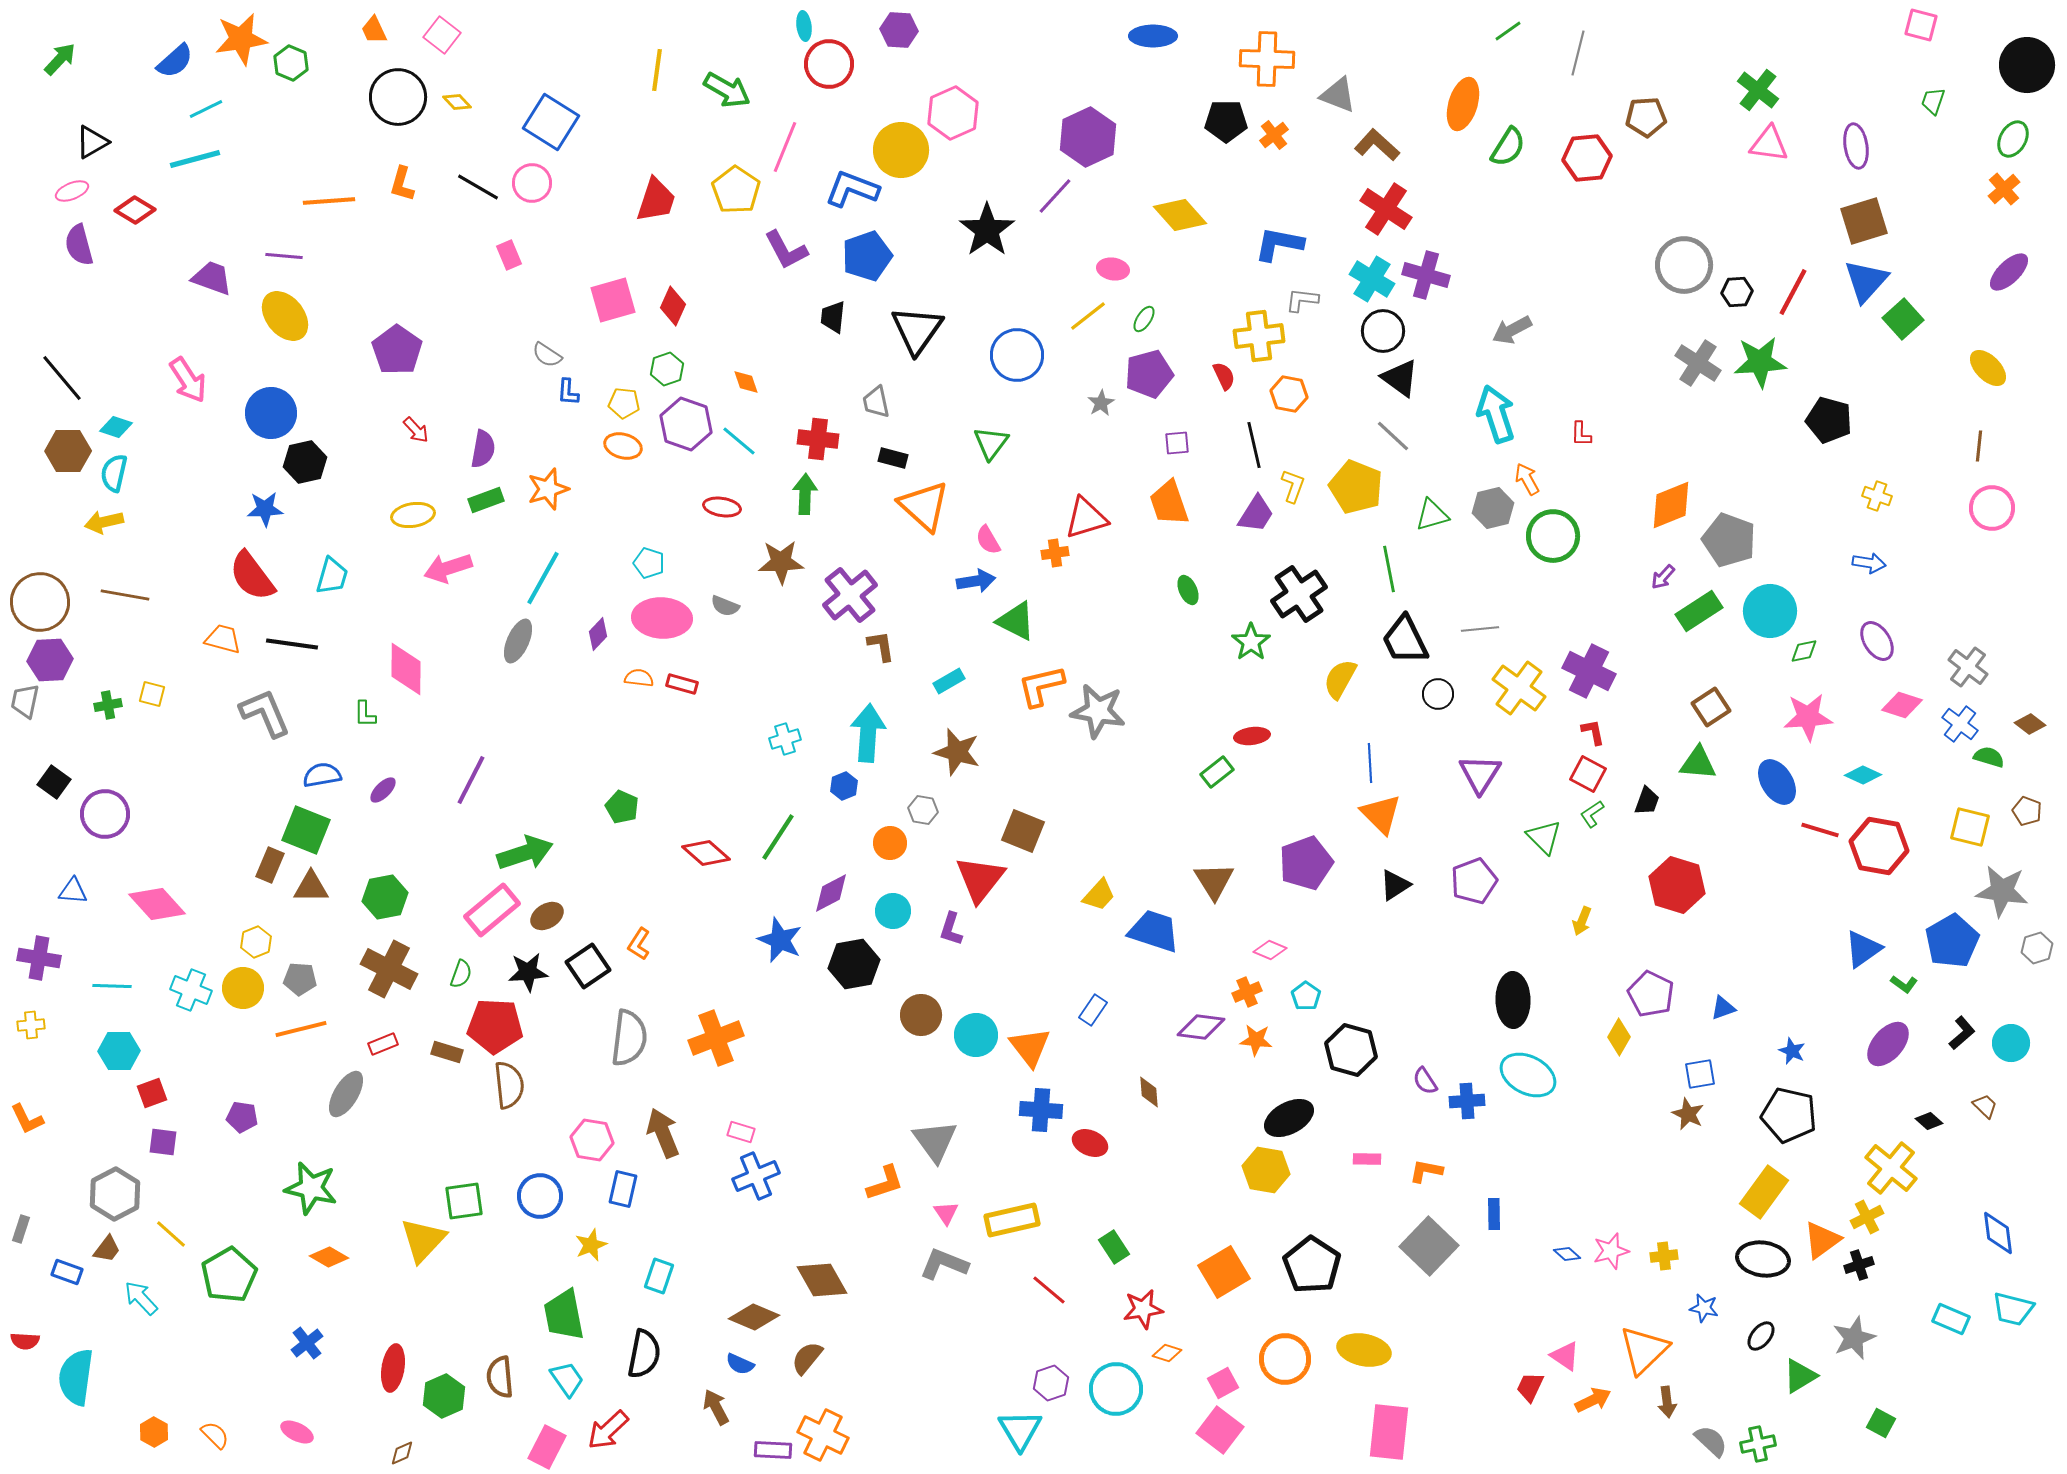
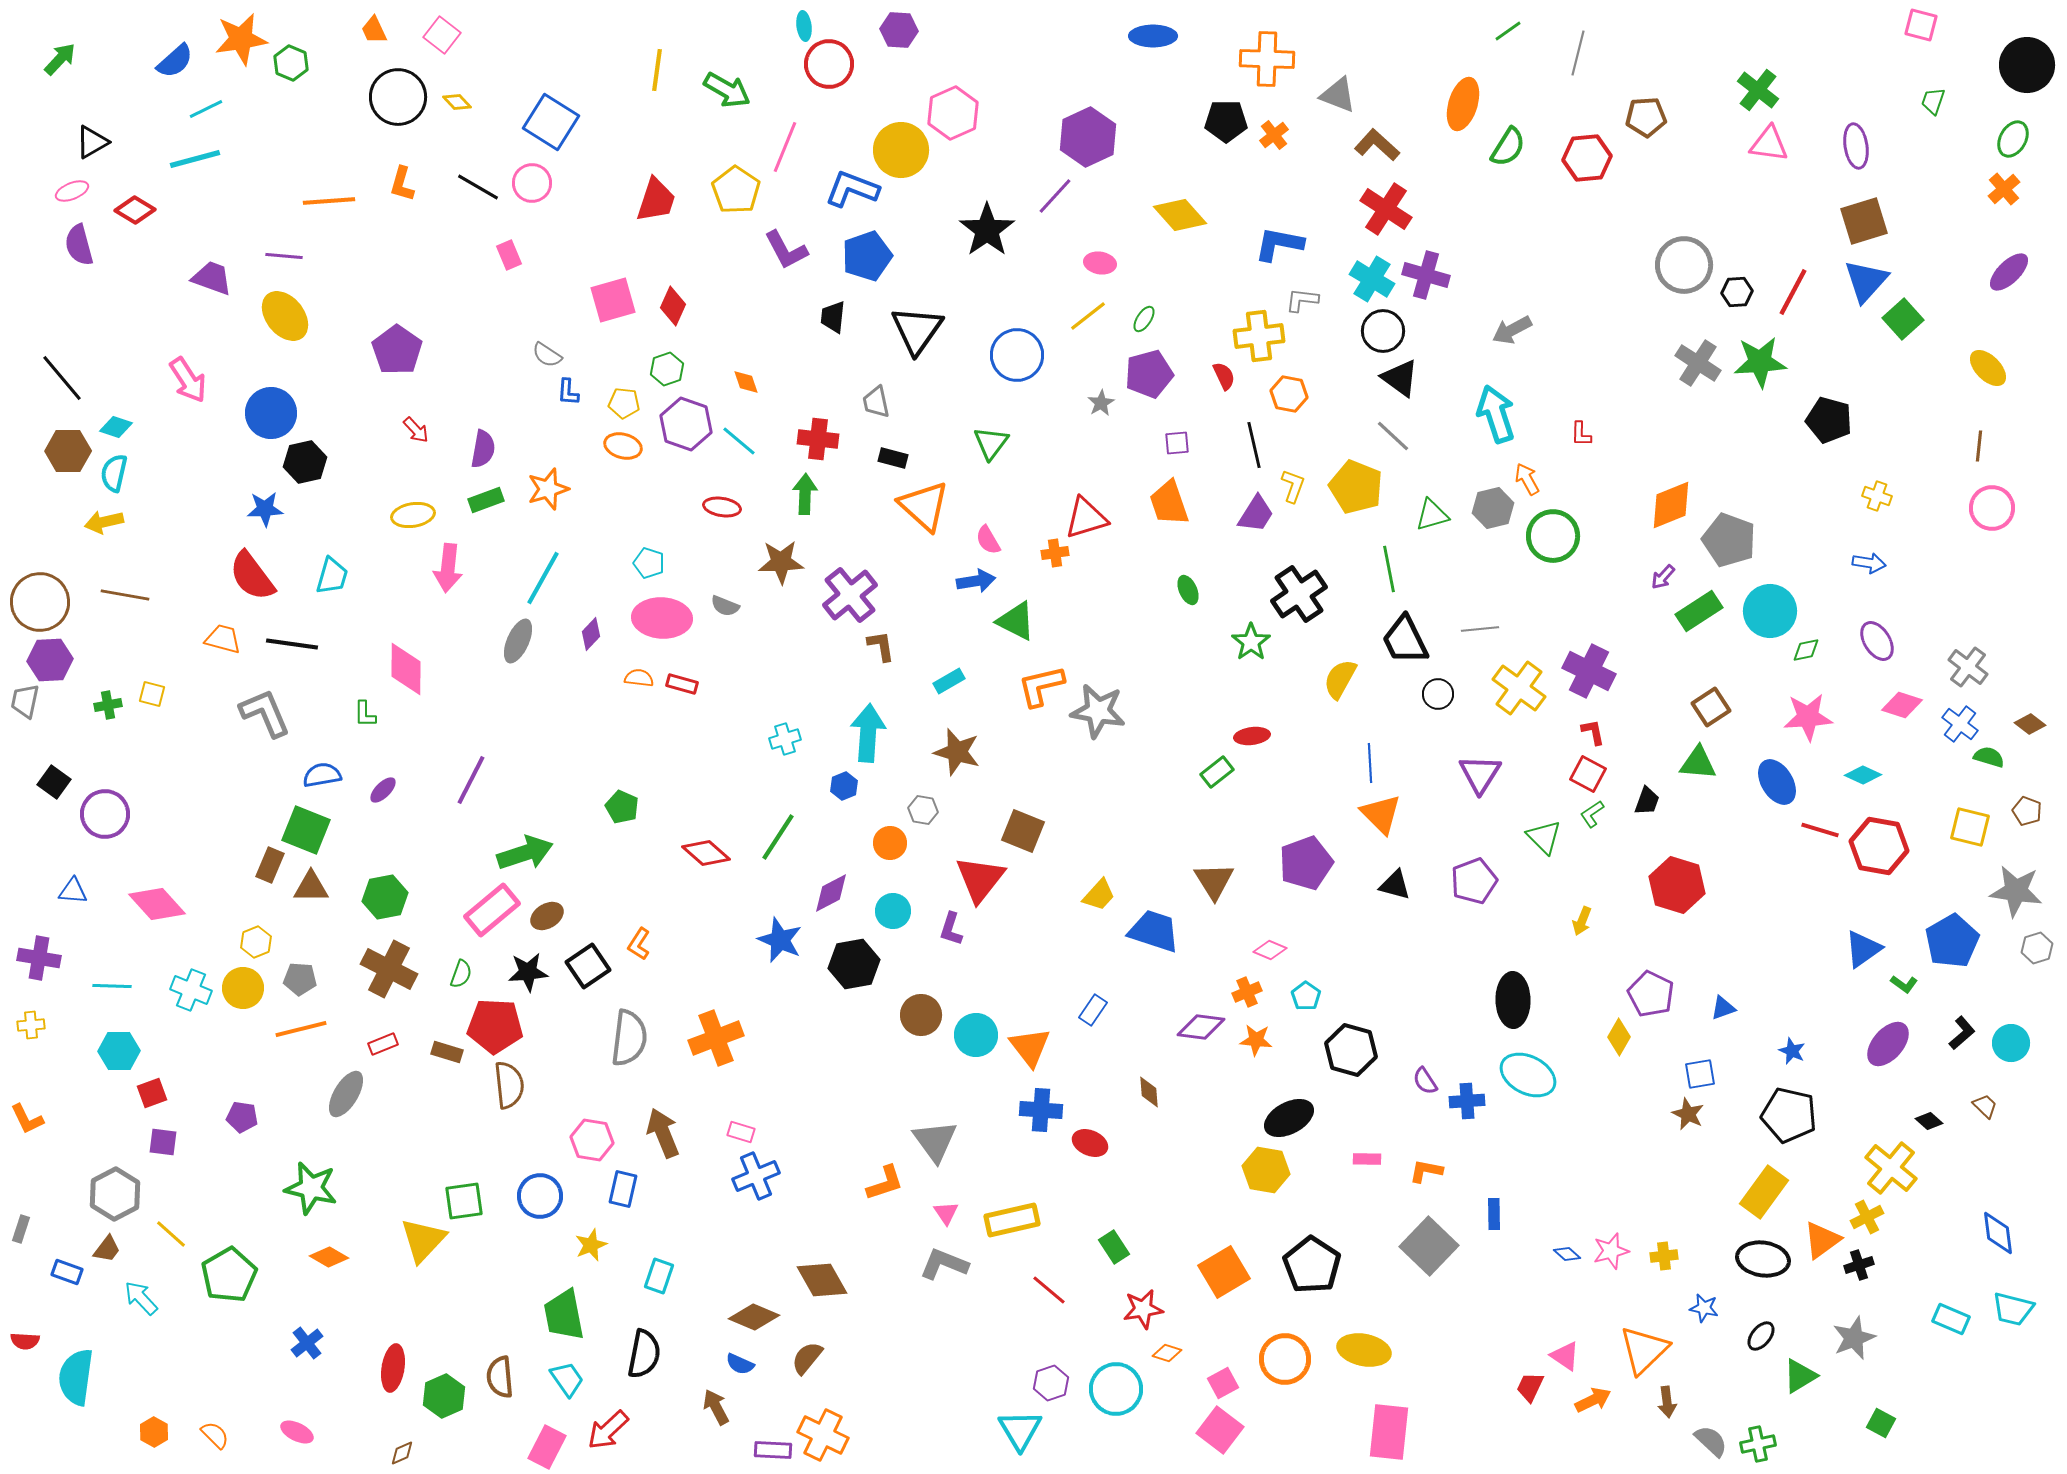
pink ellipse at (1113, 269): moved 13 px left, 6 px up
pink arrow at (448, 568): rotated 66 degrees counterclockwise
purple diamond at (598, 634): moved 7 px left
green diamond at (1804, 651): moved 2 px right, 1 px up
black triangle at (1395, 885): rotated 48 degrees clockwise
gray star at (2002, 891): moved 14 px right
